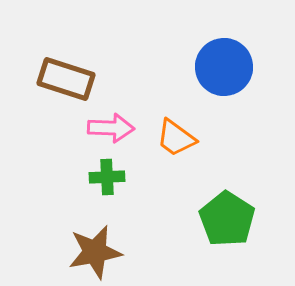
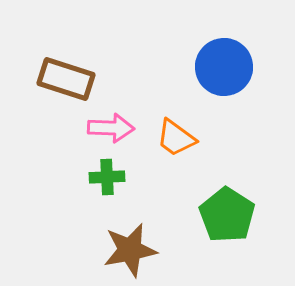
green pentagon: moved 4 px up
brown star: moved 35 px right, 2 px up
